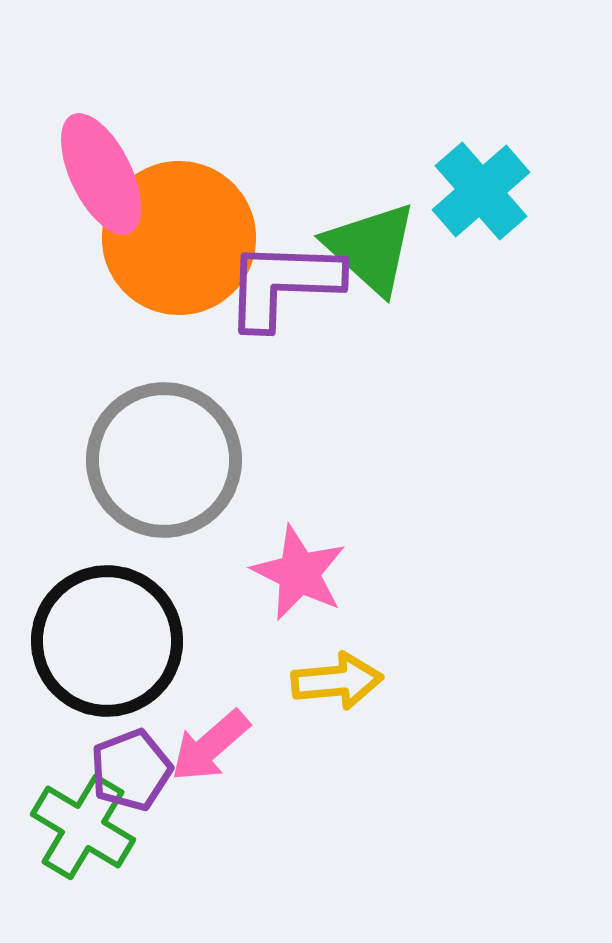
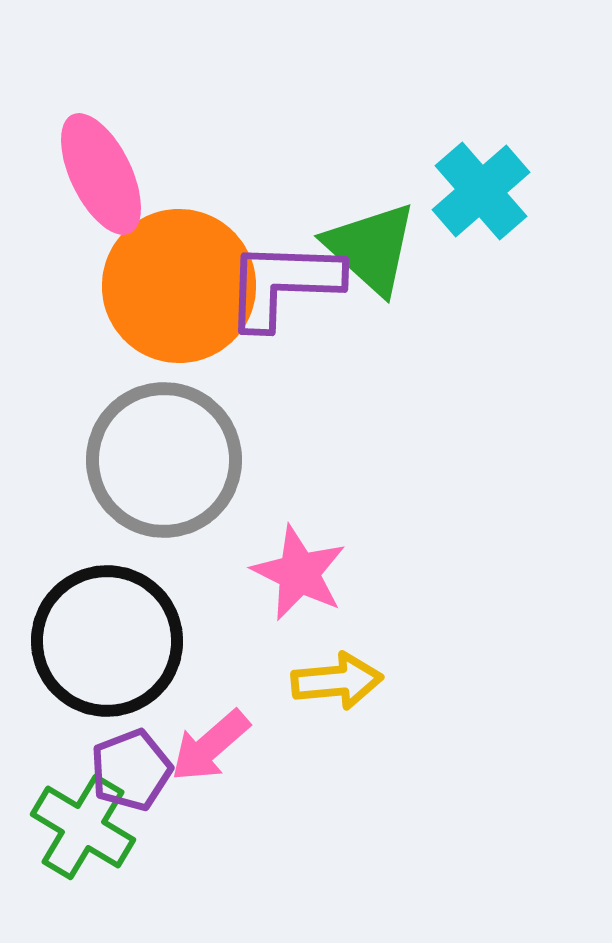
orange circle: moved 48 px down
